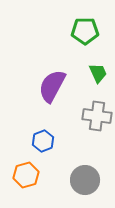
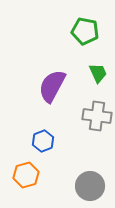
green pentagon: rotated 12 degrees clockwise
gray circle: moved 5 px right, 6 px down
